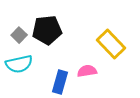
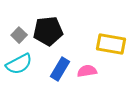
black pentagon: moved 1 px right, 1 px down
yellow rectangle: rotated 36 degrees counterclockwise
cyan semicircle: rotated 16 degrees counterclockwise
blue rectangle: moved 13 px up; rotated 15 degrees clockwise
